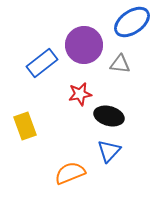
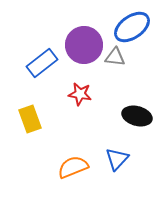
blue ellipse: moved 5 px down
gray triangle: moved 5 px left, 7 px up
red star: rotated 20 degrees clockwise
black ellipse: moved 28 px right
yellow rectangle: moved 5 px right, 7 px up
blue triangle: moved 8 px right, 8 px down
orange semicircle: moved 3 px right, 6 px up
